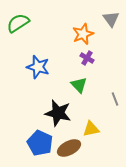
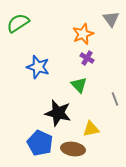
brown ellipse: moved 4 px right, 1 px down; rotated 35 degrees clockwise
